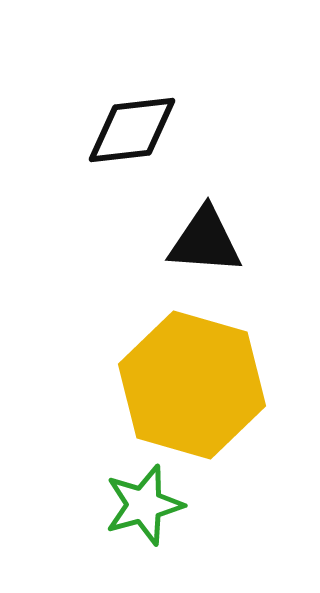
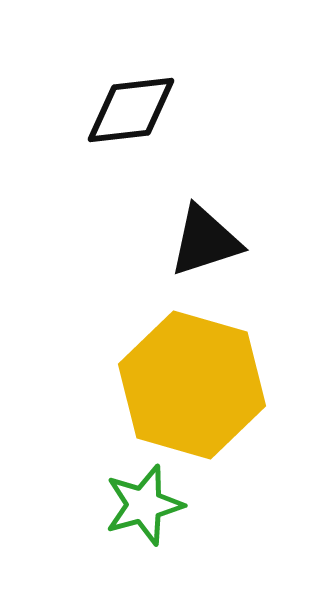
black diamond: moved 1 px left, 20 px up
black triangle: rotated 22 degrees counterclockwise
